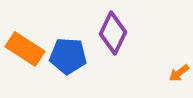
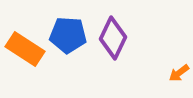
purple diamond: moved 5 px down
blue pentagon: moved 21 px up
